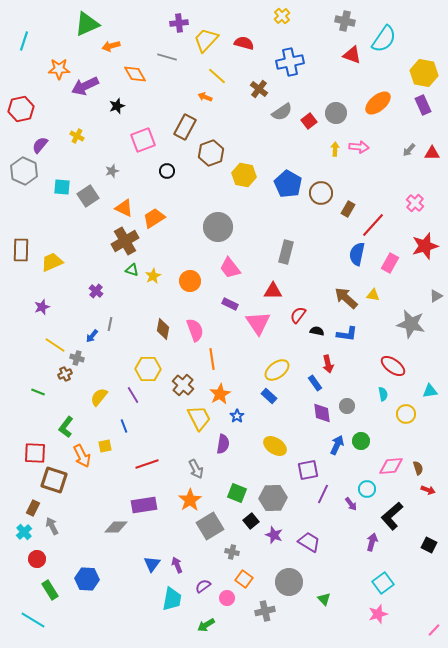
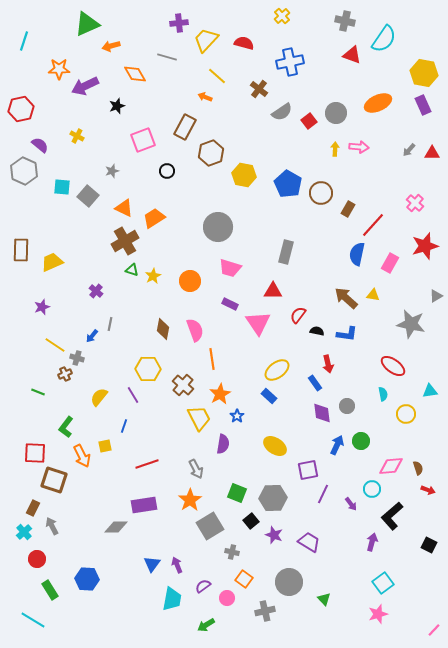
orange ellipse at (378, 103): rotated 16 degrees clockwise
purple semicircle at (40, 145): rotated 90 degrees clockwise
gray square at (88, 196): rotated 15 degrees counterclockwise
pink trapezoid at (230, 268): rotated 35 degrees counterclockwise
blue line at (124, 426): rotated 40 degrees clockwise
cyan circle at (367, 489): moved 5 px right
